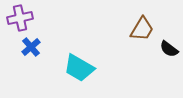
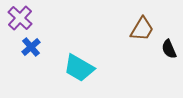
purple cross: rotated 35 degrees counterclockwise
black semicircle: rotated 30 degrees clockwise
